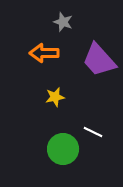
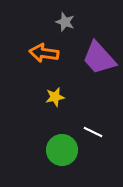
gray star: moved 2 px right
orange arrow: rotated 8 degrees clockwise
purple trapezoid: moved 2 px up
green circle: moved 1 px left, 1 px down
